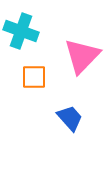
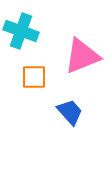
pink triangle: rotated 24 degrees clockwise
blue trapezoid: moved 6 px up
